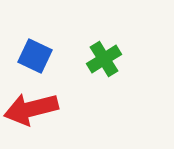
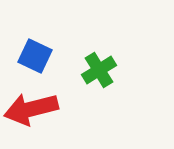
green cross: moved 5 px left, 11 px down
